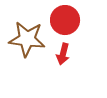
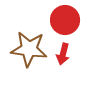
brown star: moved 2 px right, 10 px down
